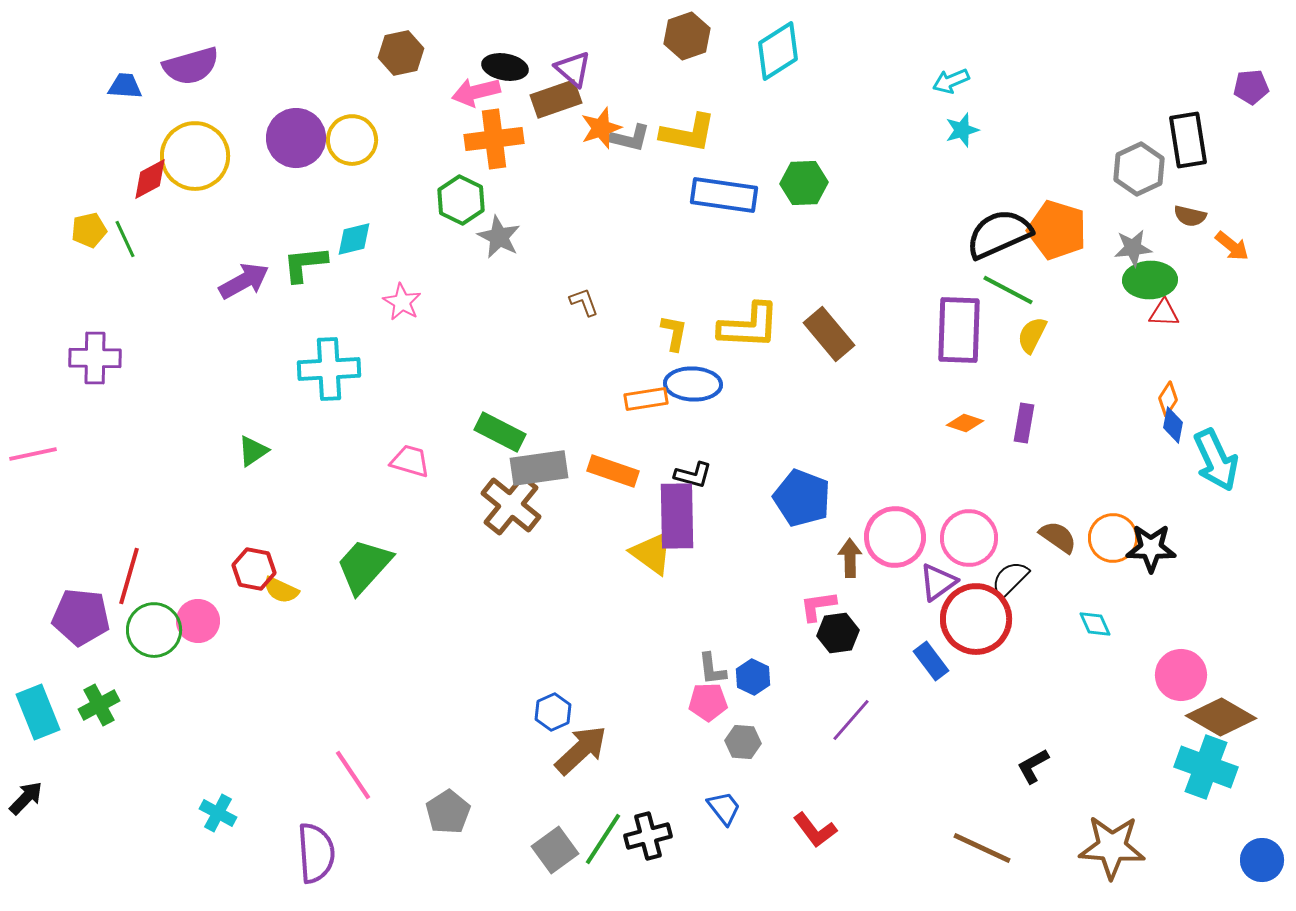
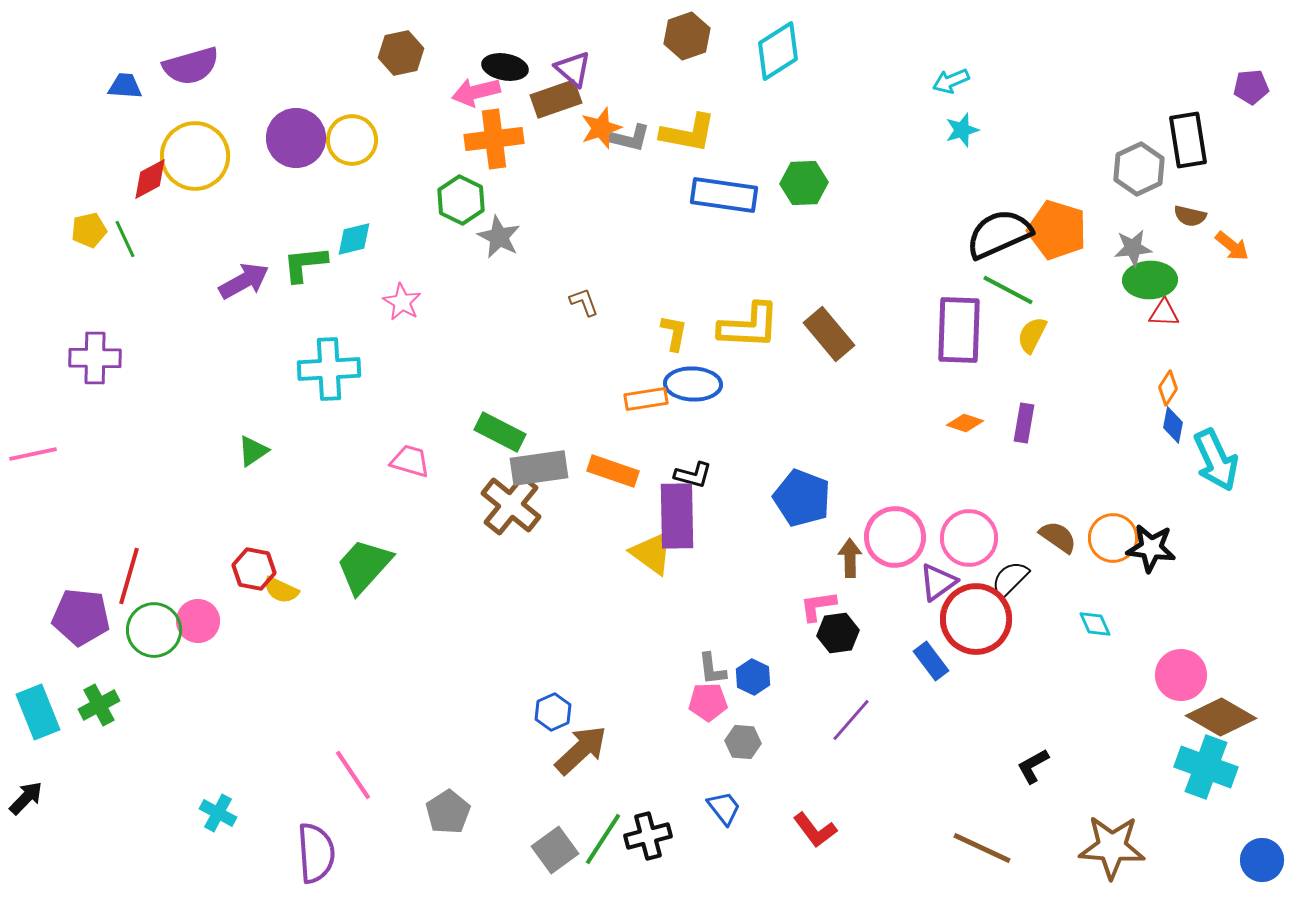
orange diamond at (1168, 399): moved 11 px up
black star at (1151, 548): rotated 6 degrees clockwise
